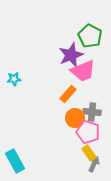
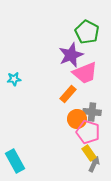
green pentagon: moved 3 px left, 4 px up
pink trapezoid: moved 2 px right, 2 px down
orange circle: moved 2 px right, 1 px down
